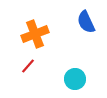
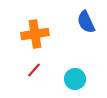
orange cross: rotated 12 degrees clockwise
red line: moved 6 px right, 4 px down
